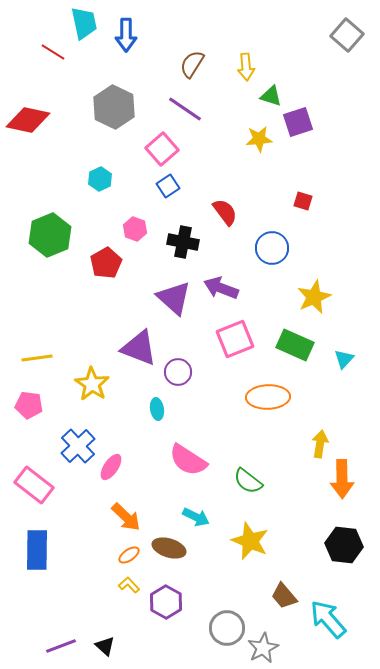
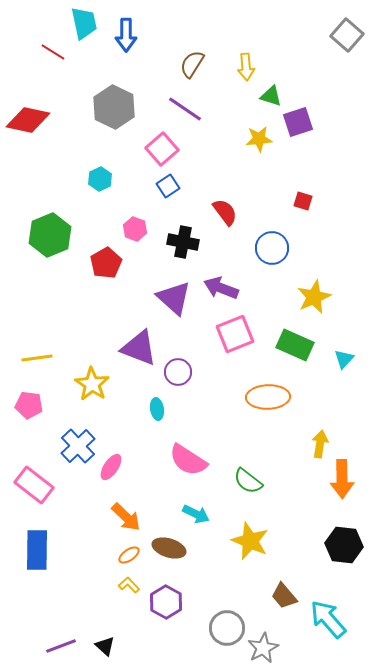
pink square at (235, 339): moved 5 px up
cyan arrow at (196, 517): moved 3 px up
